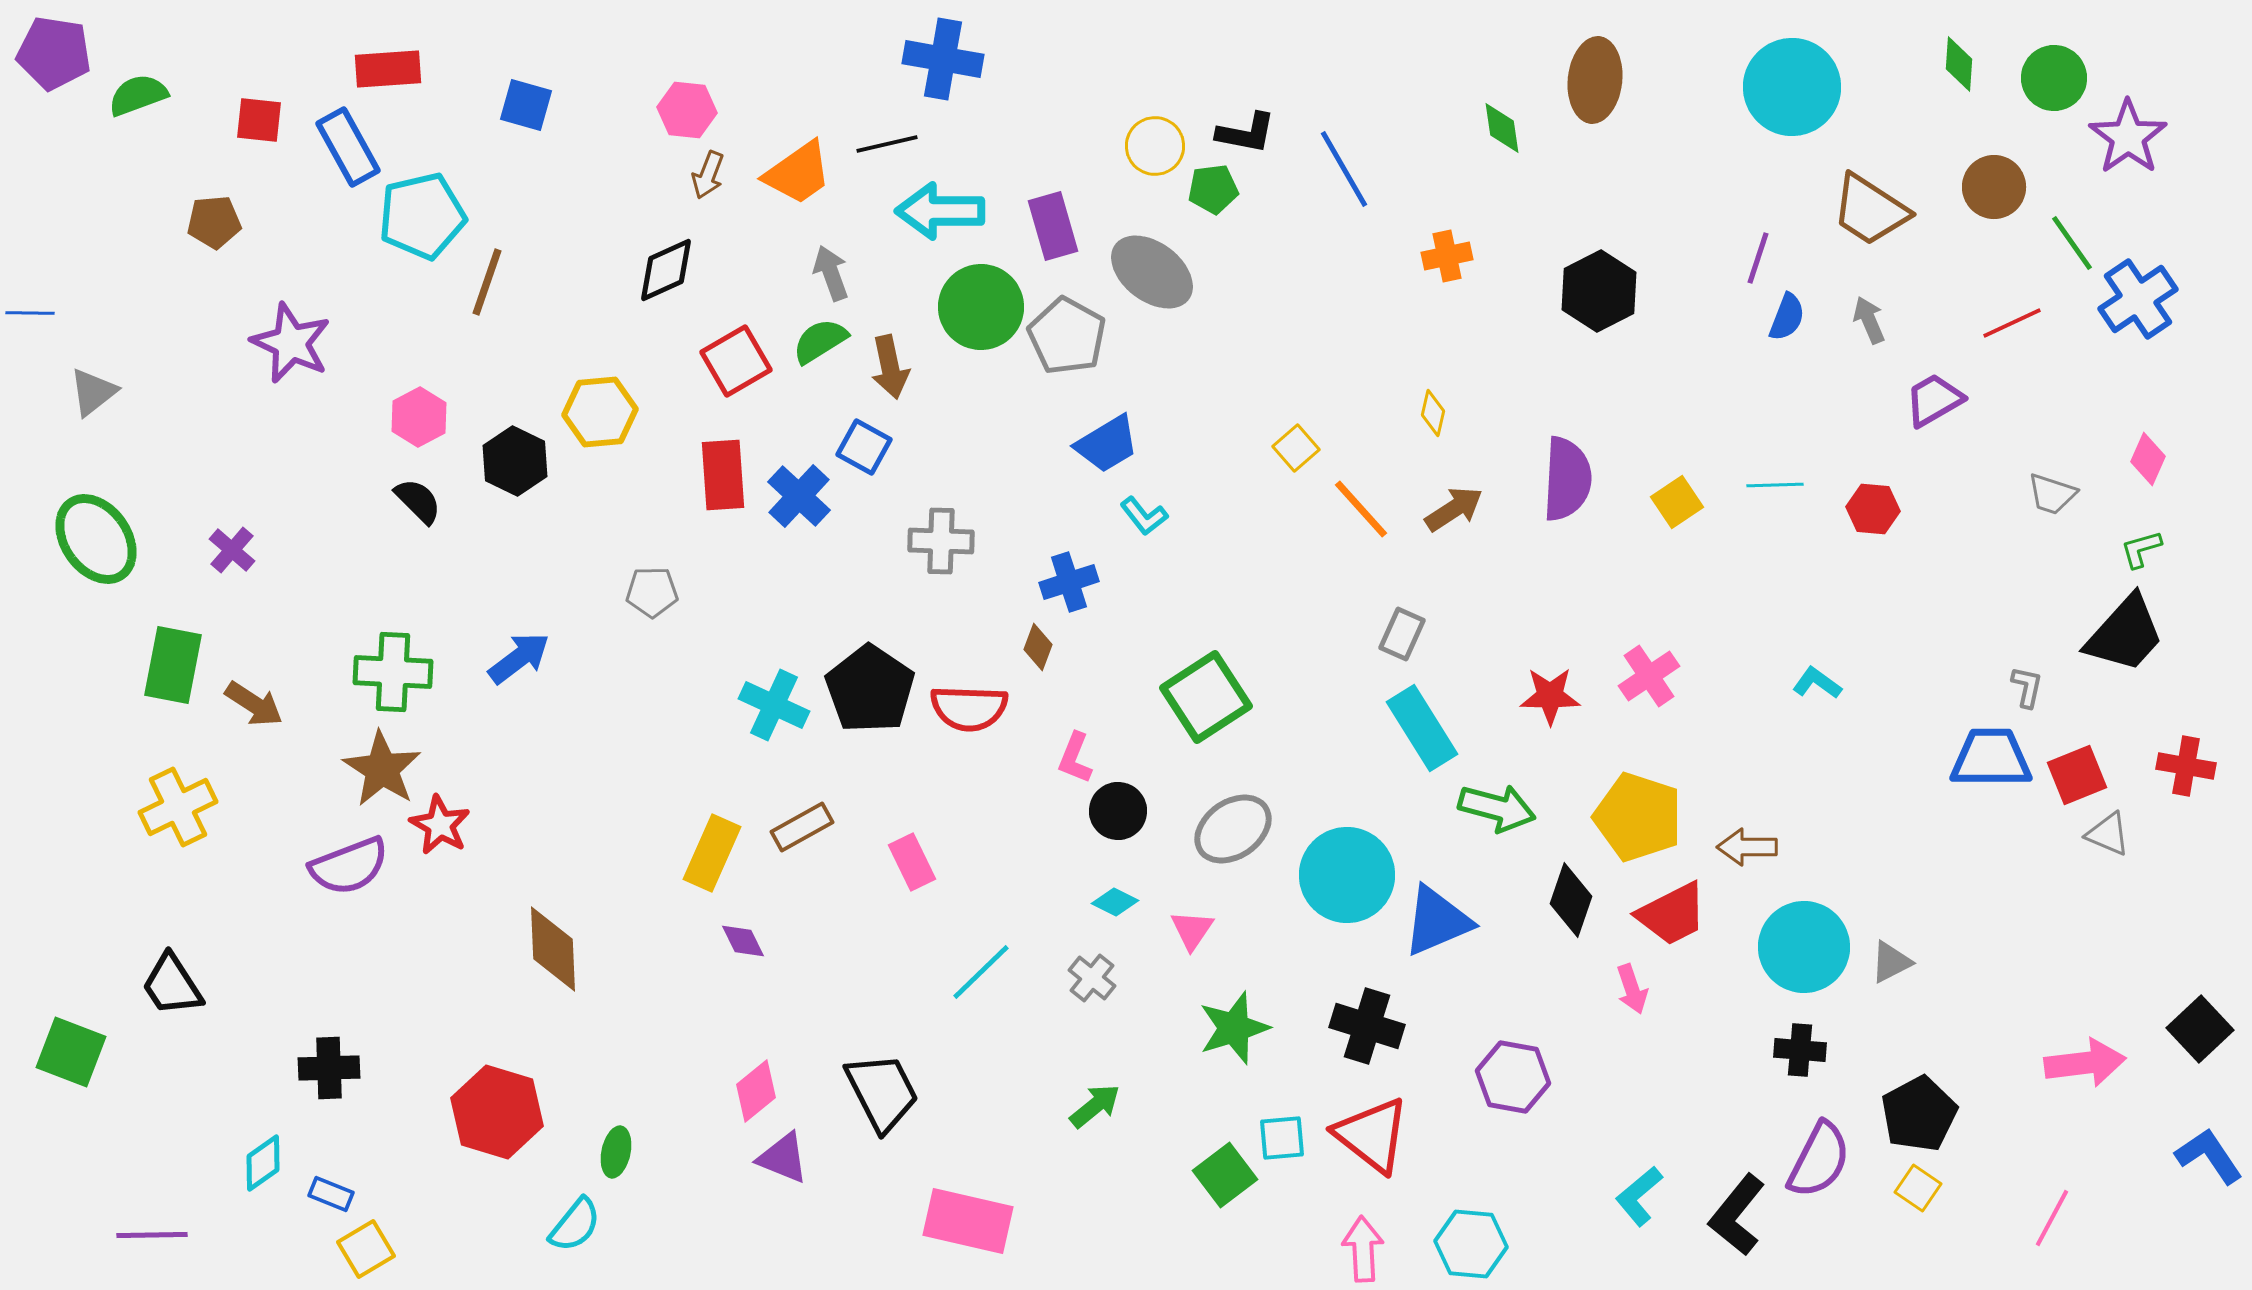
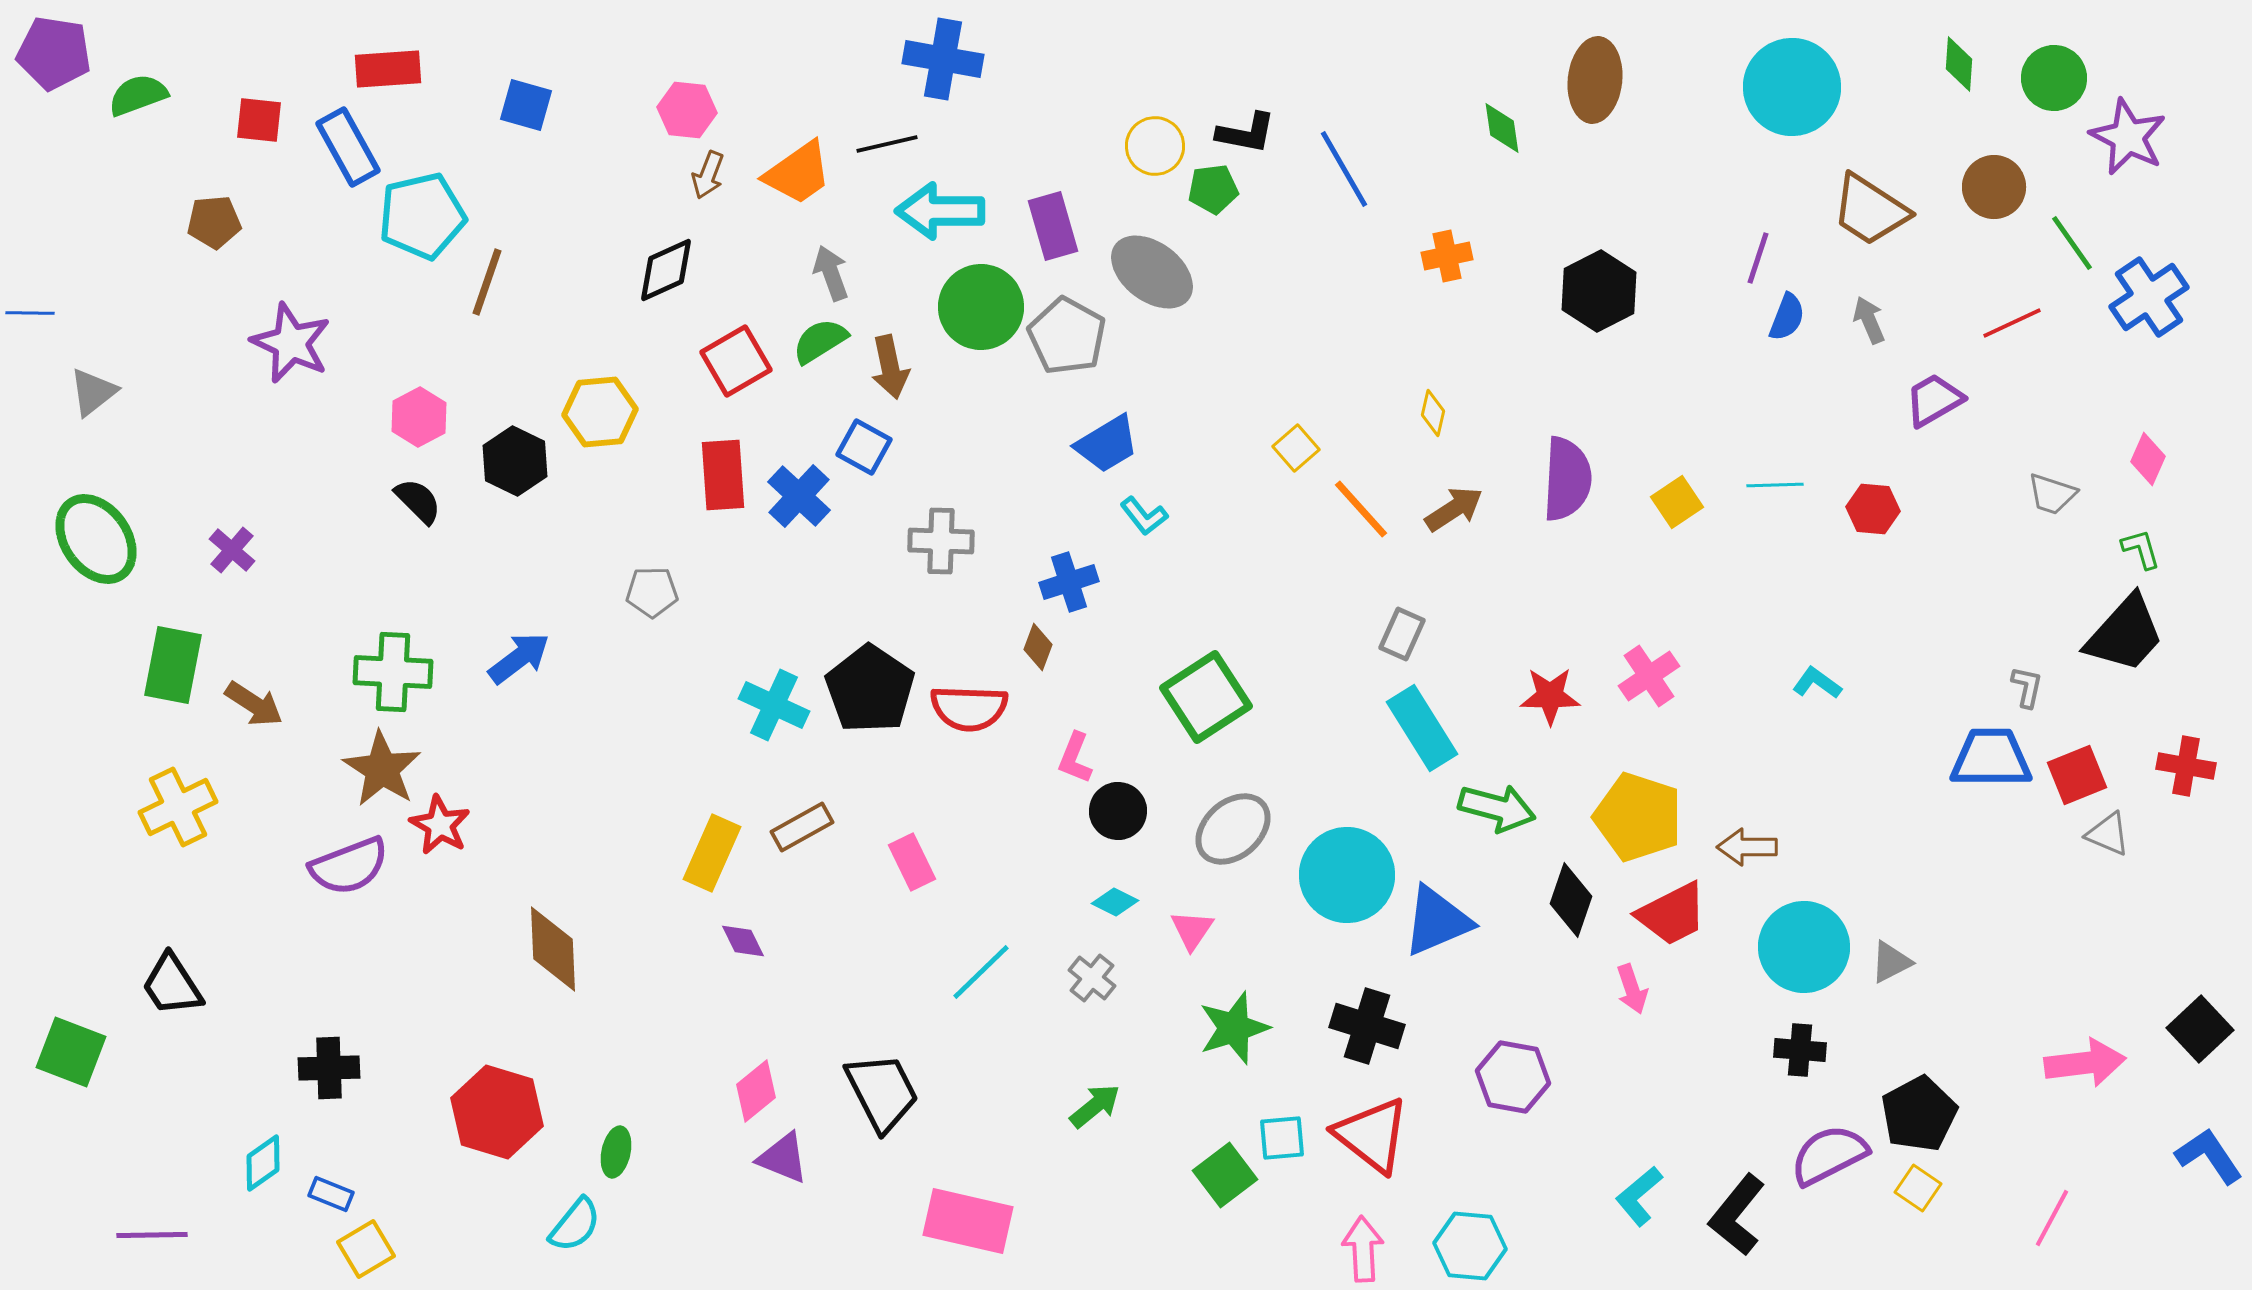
purple star at (2128, 137): rotated 10 degrees counterclockwise
blue cross at (2138, 299): moved 11 px right, 2 px up
green L-shape at (2141, 549): rotated 90 degrees clockwise
gray ellipse at (1233, 829): rotated 6 degrees counterclockwise
purple semicircle at (1819, 1160): moved 10 px right, 5 px up; rotated 144 degrees counterclockwise
cyan hexagon at (1471, 1244): moved 1 px left, 2 px down
